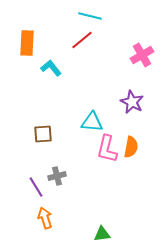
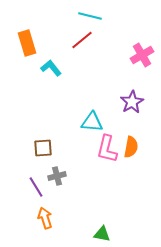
orange rectangle: rotated 20 degrees counterclockwise
purple star: rotated 15 degrees clockwise
brown square: moved 14 px down
green triangle: rotated 18 degrees clockwise
